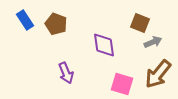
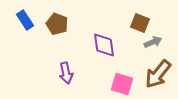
brown pentagon: moved 1 px right
purple arrow: rotated 10 degrees clockwise
